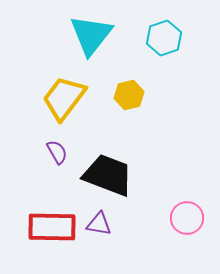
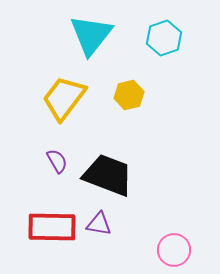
purple semicircle: moved 9 px down
pink circle: moved 13 px left, 32 px down
